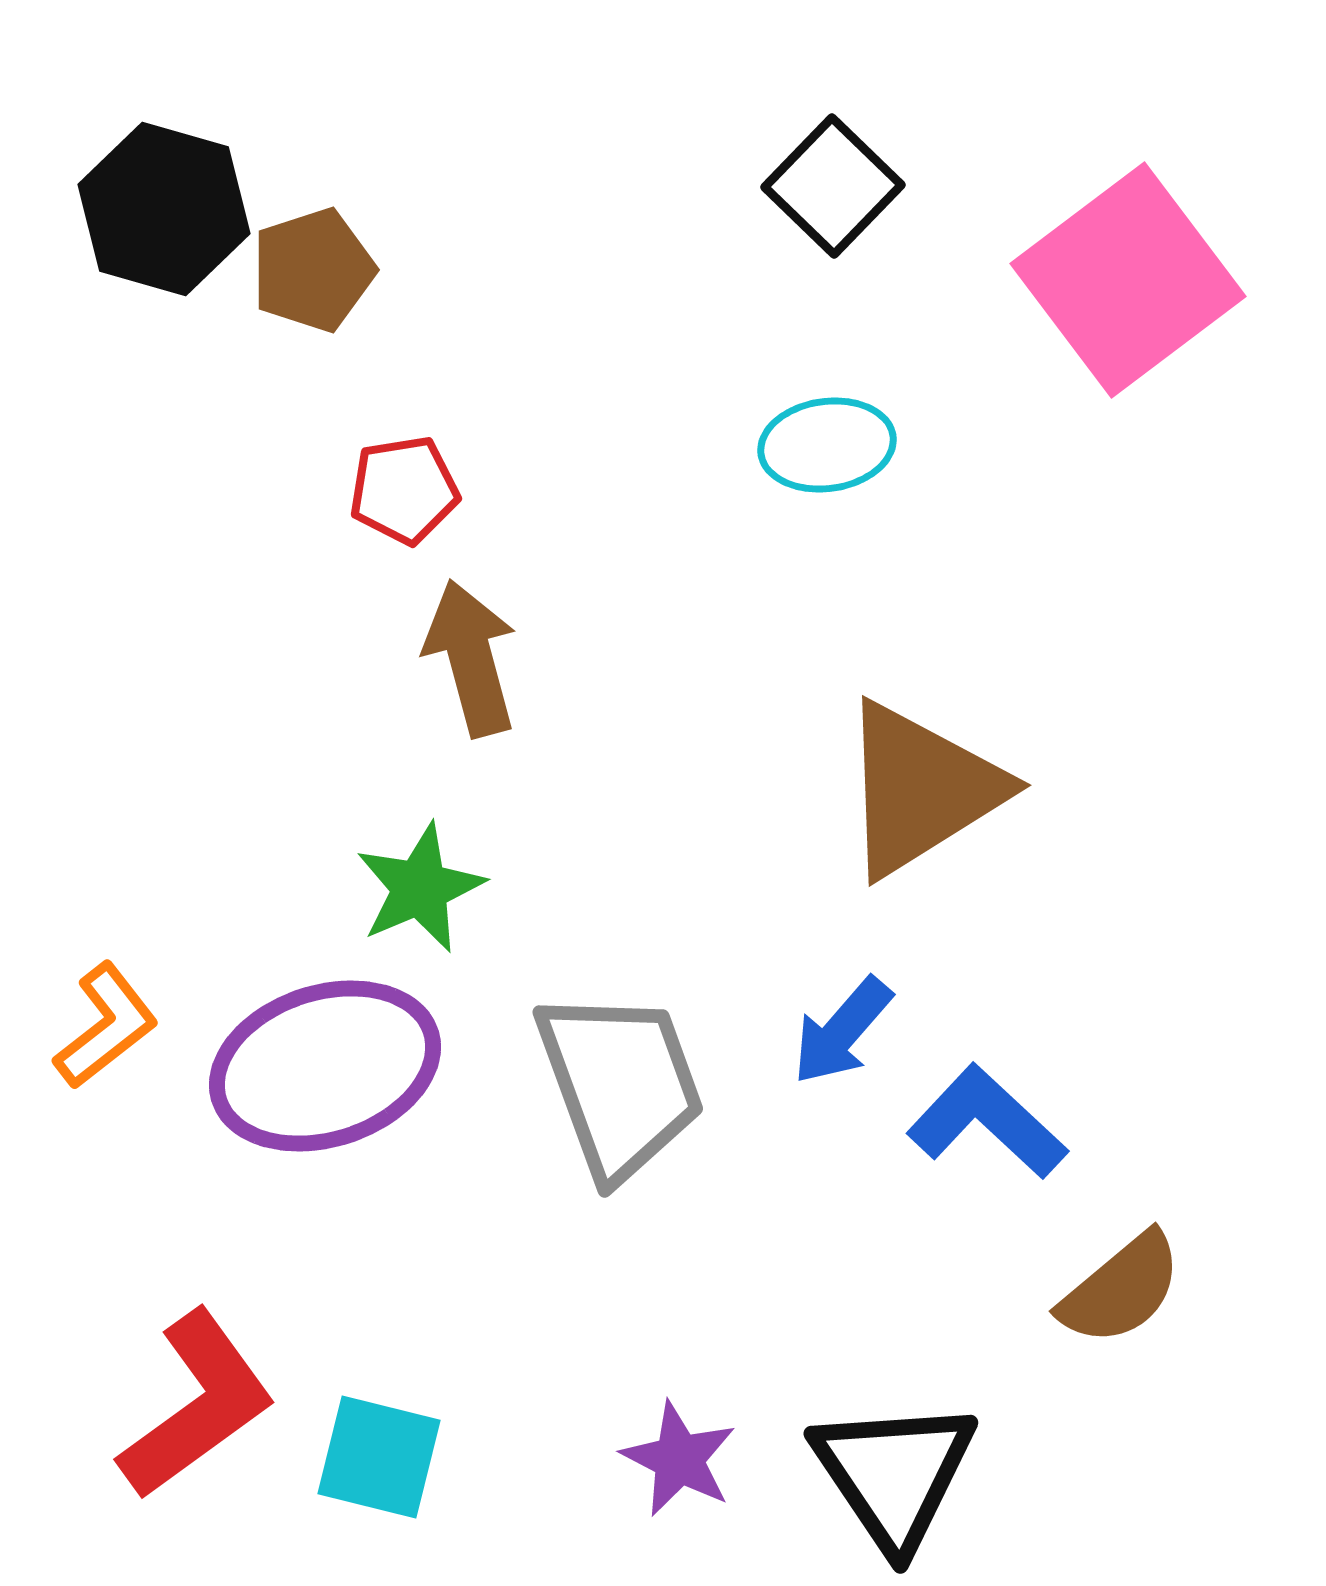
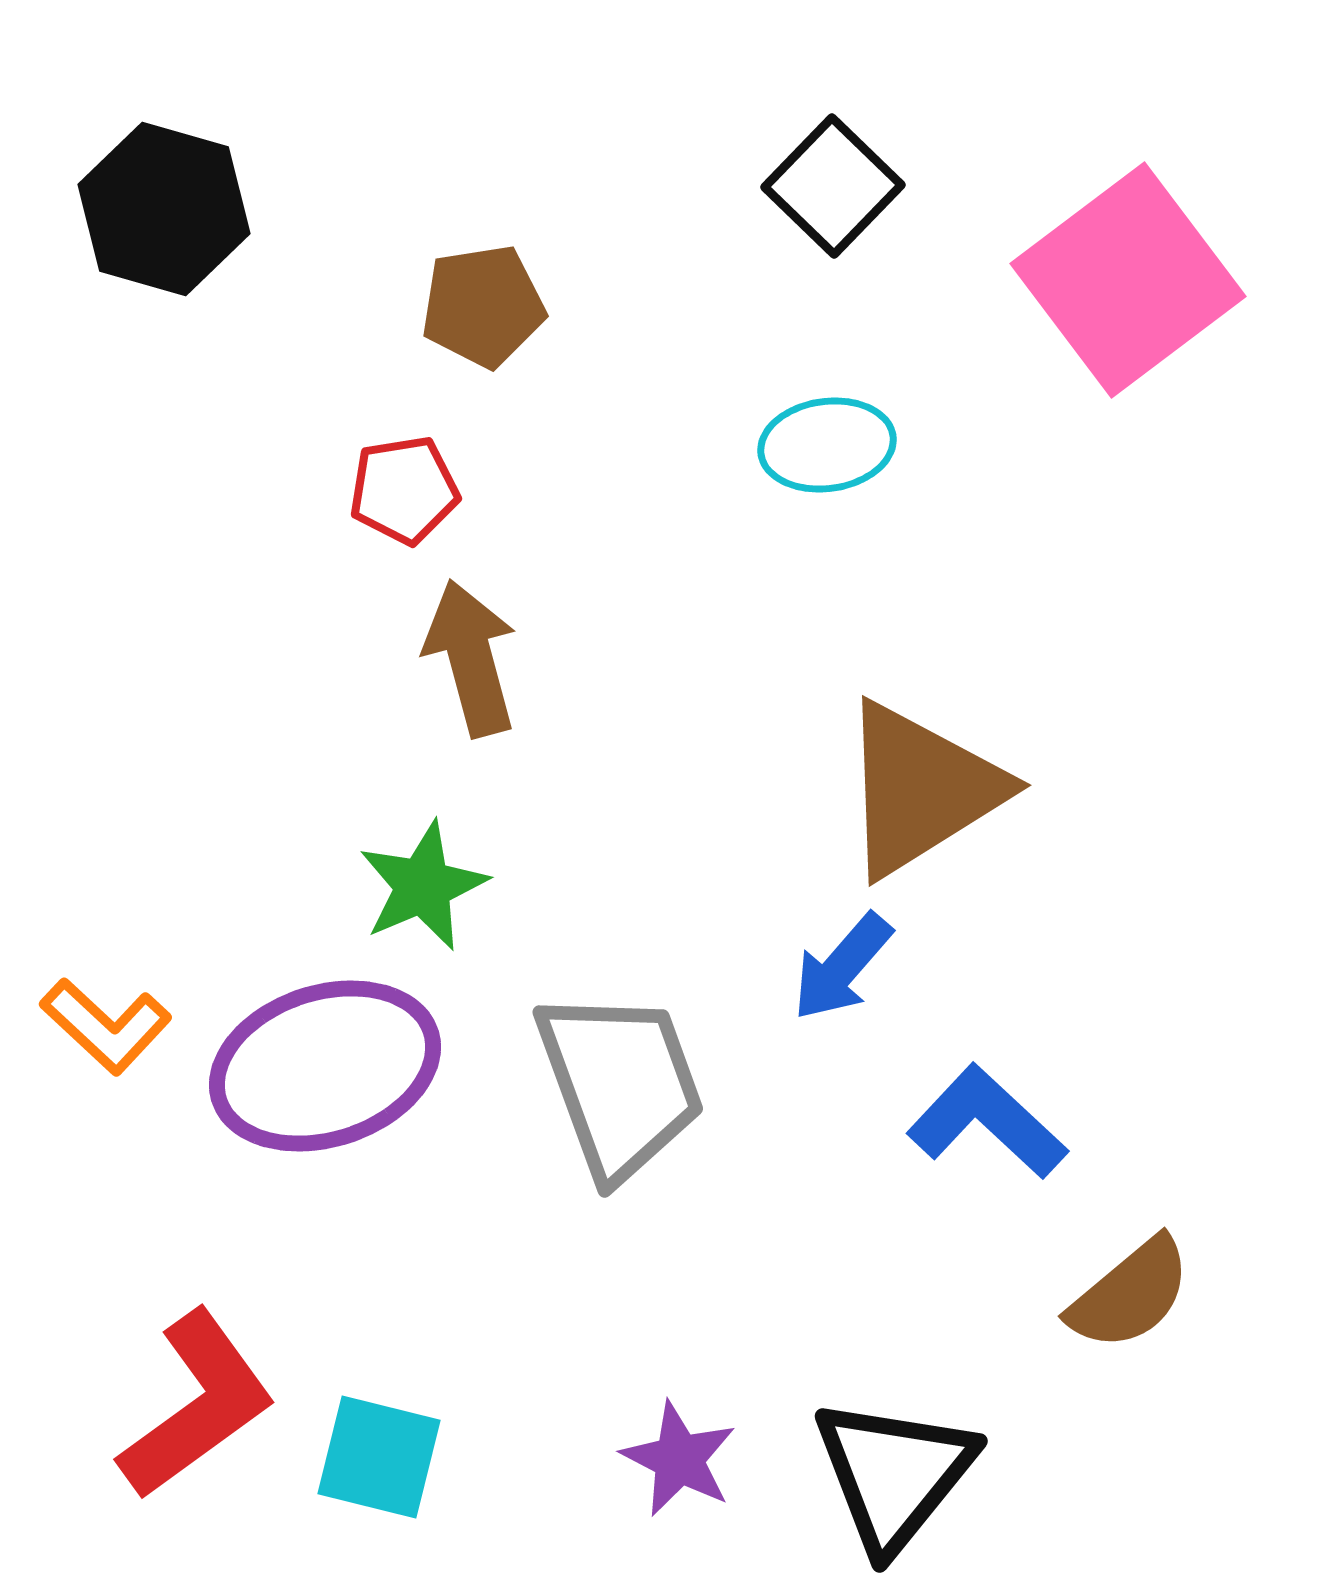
brown pentagon: moved 170 px right, 36 px down; rotated 9 degrees clockwise
green star: moved 3 px right, 2 px up
orange L-shape: rotated 81 degrees clockwise
blue arrow: moved 64 px up
brown semicircle: moved 9 px right, 5 px down
black triangle: rotated 13 degrees clockwise
